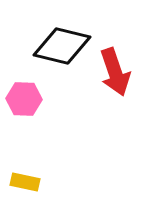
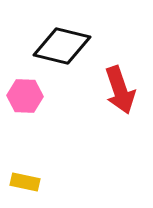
red arrow: moved 5 px right, 18 px down
pink hexagon: moved 1 px right, 3 px up
